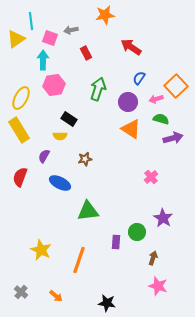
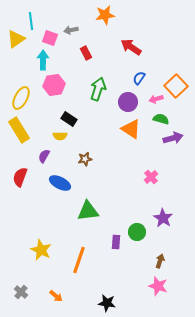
brown arrow: moved 7 px right, 3 px down
